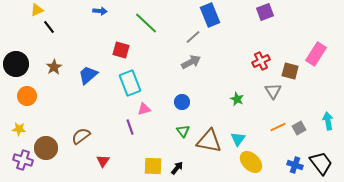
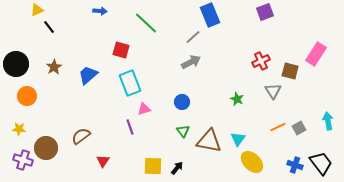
yellow ellipse: moved 1 px right
